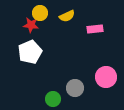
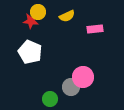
yellow circle: moved 2 px left, 1 px up
red star: moved 4 px up
white pentagon: rotated 25 degrees counterclockwise
pink circle: moved 23 px left
gray circle: moved 4 px left, 1 px up
green circle: moved 3 px left
